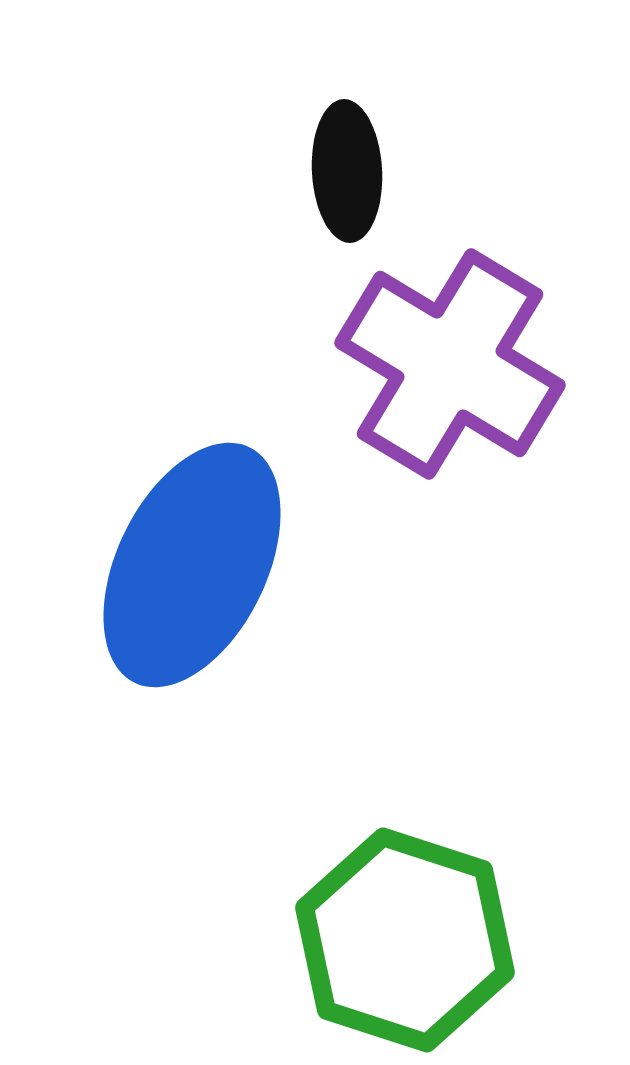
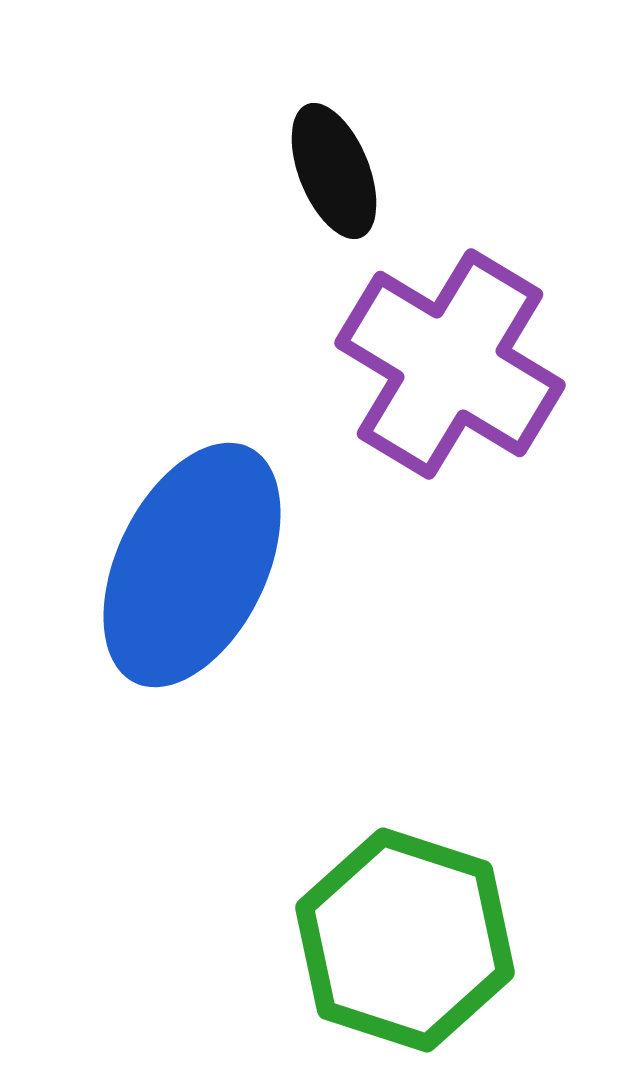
black ellipse: moved 13 px left; rotated 19 degrees counterclockwise
